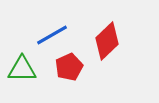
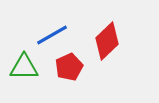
green triangle: moved 2 px right, 2 px up
